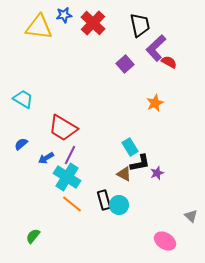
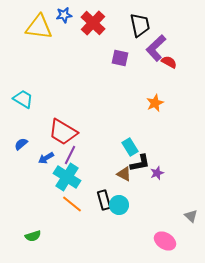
purple square: moved 5 px left, 6 px up; rotated 36 degrees counterclockwise
red trapezoid: moved 4 px down
green semicircle: rotated 147 degrees counterclockwise
